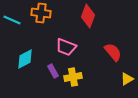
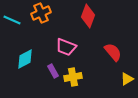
orange cross: rotated 30 degrees counterclockwise
